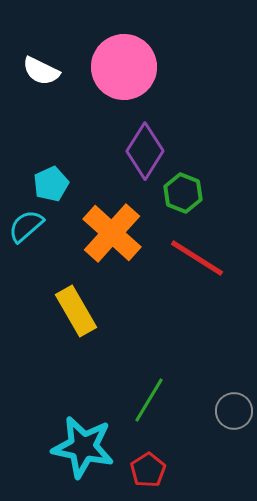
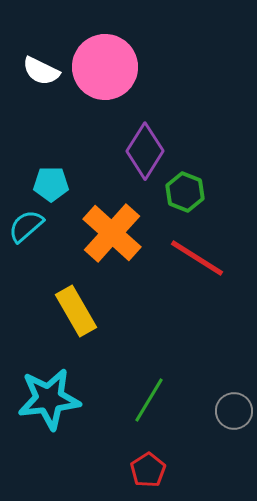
pink circle: moved 19 px left
cyan pentagon: rotated 24 degrees clockwise
green hexagon: moved 2 px right, 1 px up
cyan star: moved 34 px left, 48 px up; rotated 18 degrees counterclockwise
